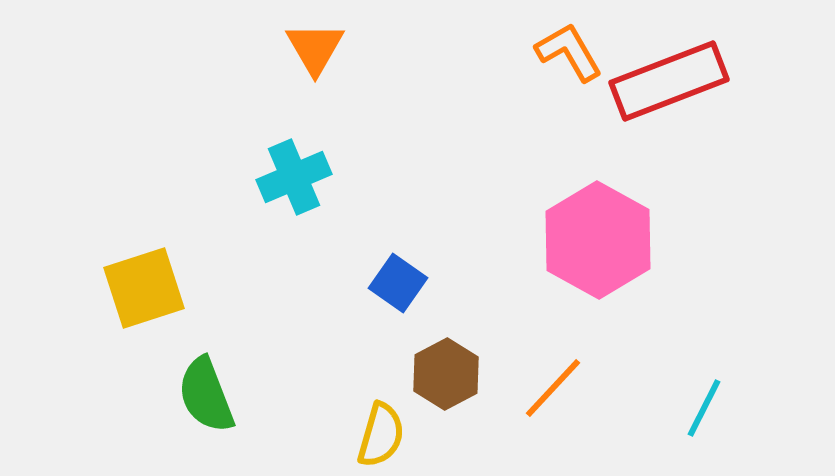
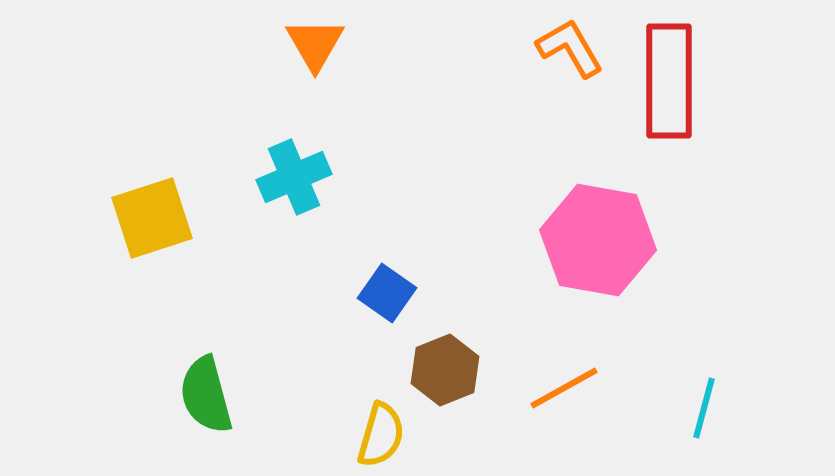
orange triangle: moved 4 px up
orange L-shape: moved 1 px right, 4 px up
red rectangle: rotated 69 degrees counterclockwise
pink hexagon: rotated 19 degrees counterclockwise
blue square: moved 11 px left, 10 px down
yellow square: moved 8 px right, 70 px up
brown hexagon: moved 1 px left, 4 px up; rotated 6 degrees clockwise
orange line: moved 11 px right; rotated 18 degrees clockwise
green semicircle: rotated 6 degrees clockwise
cyan line: rotated 12 degrees counterclockwise
